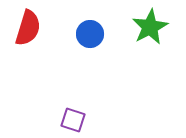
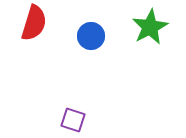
red semicircle: moved 6 px right, 5 px up
blue circle: moved 1 px right, 2 px down
